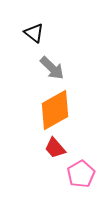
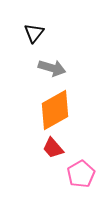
black triangle: rotated 30 degrees clockwise
gray arrow: rotated 28 degrees counterclockwise
red trapezoid: moved 2 px left
